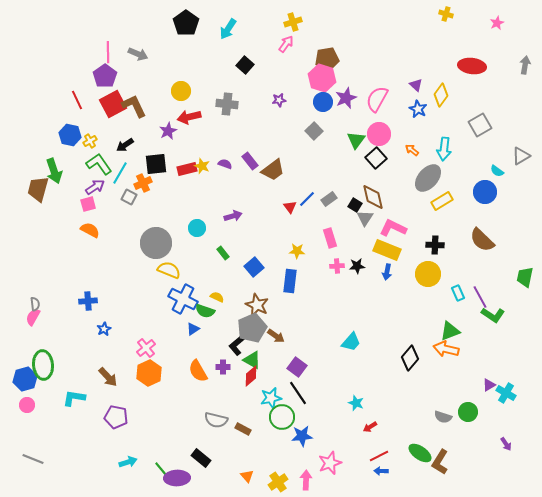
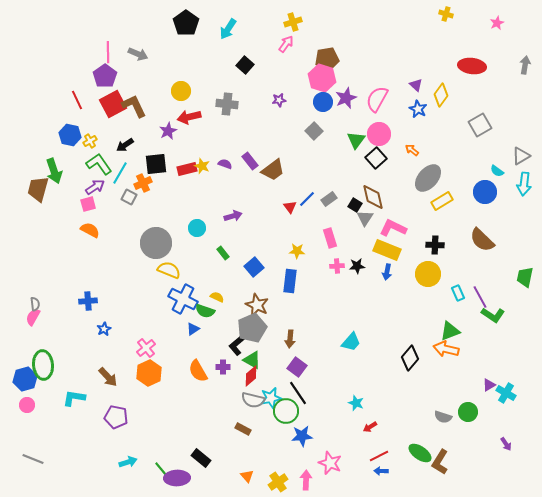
cyan arrow at (444, 149): moved 80 px right, 35 px down
brown arrow at (276, 336): moved 14 px right, 3 px down; rotated 60 degrees clockwise
green circle at (282, 417): moved 4 px right, 6 px up
gray semicircle at (216, 420): moved 37 px right, 20 px up
pink star at (330, 463): rotated 30 degrees counterclockwise
